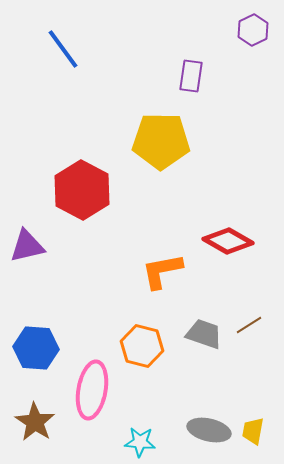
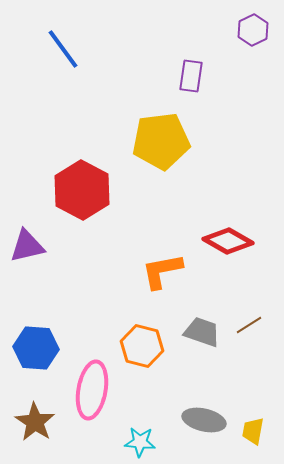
yellow pentagon: rotated 8 degrees counterclockwise
gray trapezoid: moved 2 px left, 2 px up
gray ellipse: moved 5 px left, 10 px up
